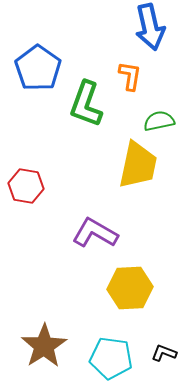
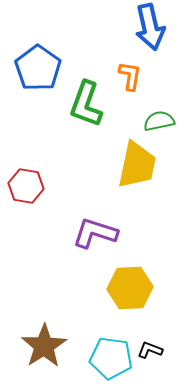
yellow trapezoid: moved 1 px left
purple L-shape: rotated 12 degrees counterclockwise
black L-shape: moved 14 px left, 3 px up
